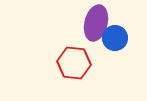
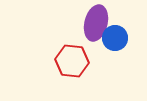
red hexagon: moved 2 px left, 2 px up
